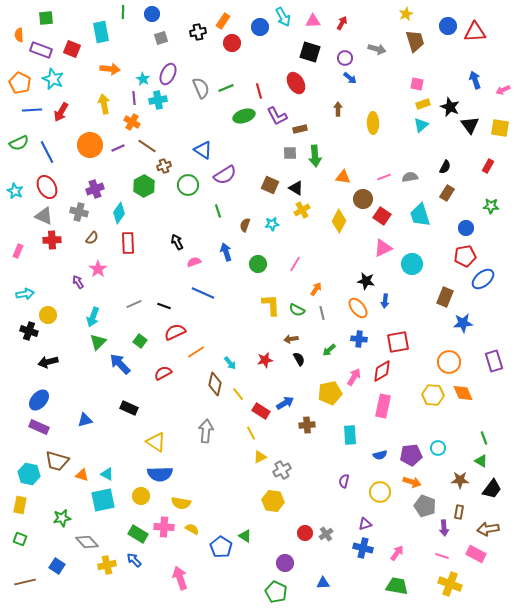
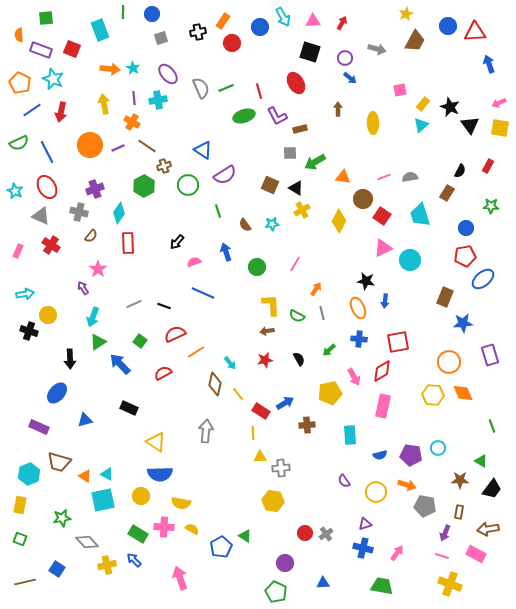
cyan rectangle at (101, 32): moved 1 px left, 2 px up; rotated 10 degrees counterclockwise
brown trapezoid at (415, 41): rotated 45 degrees clockwise
purple ellipse at (168, 74): rotated 65 degrees counterclockwise
cyan star at (143, 79): moved 10 px left, 11 px up
blue arrow at (475, 80): moved 14 px right, 16 px up
pink square at (417, 84): moved 17 px left, 6 px down; rotated 24 degrees counterclockwise
pink arrow at (503, 90): moved 4 px left, 13 px down
yellow rectangle at (423, 104): rotated 32 degrees counterclockwise
blue line at (32, 110): rotated 30 degrees counterclockwise
red arrow at (61, 112): rotated 18 degrees counterclockwise
green arrow at (315, 156): moved 6 px down; rotated 65 degrees clockwise
black semicircle at (445, 167): moved 15 px right, 4 px down
gray triangle at (44, 216): moved 3 px left
brown semicircle at (245, 225): rotated 56 degrees counterclockwise
brown semicircle at (92, 238): moved 1 px left, 2 px up
red cross at (52, 240): moved 1 px left, 5 px down; rotated 36 degrees clockwise
black arrow at (177, 242): rotated 112 degrees counterclockwise
green circle at (258, 264): moved 1 px left, 3 px down
cyan circle at (412, 264): moved 2 px left, 4 px up
purple arrow at (78, 282): moved 5 px right, 6 px down
orange ellipse at (358, 308): rotated 15 degrees clockwise
green semicircle at (297, 310): moved 6 px down
red semicircle at (175, 332): moved 2 px down
brown arrow at (291, 339): moved 24 px left, 8 px up
green triangle at (98, 342): rotated 12 degrees clockwise
purple rectangle at (494, 361): moved 4 px left, 6 px up
black arrow at (48, 362): moved 22 px right, 3 px up; rotated 78 degrees counterclockwise
pink arrow at (354, 377): rotated 120 degrees clockwise
blue ellipse at (39, 400): moved 18 px right, 7 px up
yellow line at (251, 433): moved 2 px right; rotated 24 degrees clockwise
green line at (484, 438): moved 8 px right, 12 px up
purple pentagon at (411, 455): rotated 15 degrees clockwise
yellow triangle at (260, 457): rotated 24 degrees clockwise
brown trapezoid at (57, 461): moved 2 px right, 1 px down
gray cross at (282, 470): moved 1 px left, 2 px up; rotated 24 degrees clockwise
cyan hexagon at (29, 474): rotated 25 degrees clockwise
orange triangle at (82, 475): moved 3 px right, 1 px down; rotated 16 degrees clockwise
purple semicircle at (344, 481): rotated 48 degrees counterclockwise
orange arrow at (412, 482): moved 5 px left, 3 px down
yellow circle at (380, 492): moved 4 px left
gray pentagon at (425, 506): rotated 10 degrees counterclockwise
purple arrow at (444, 528): moved 1 px right, 5 px down; rotated 28 degrees clockwise
blue pentagon at (221, 547): rotated 10 degrees clockwise
blue square at (57, 566): moved 3 px down
green trapezoid at (397, 586): moved 15 px left
